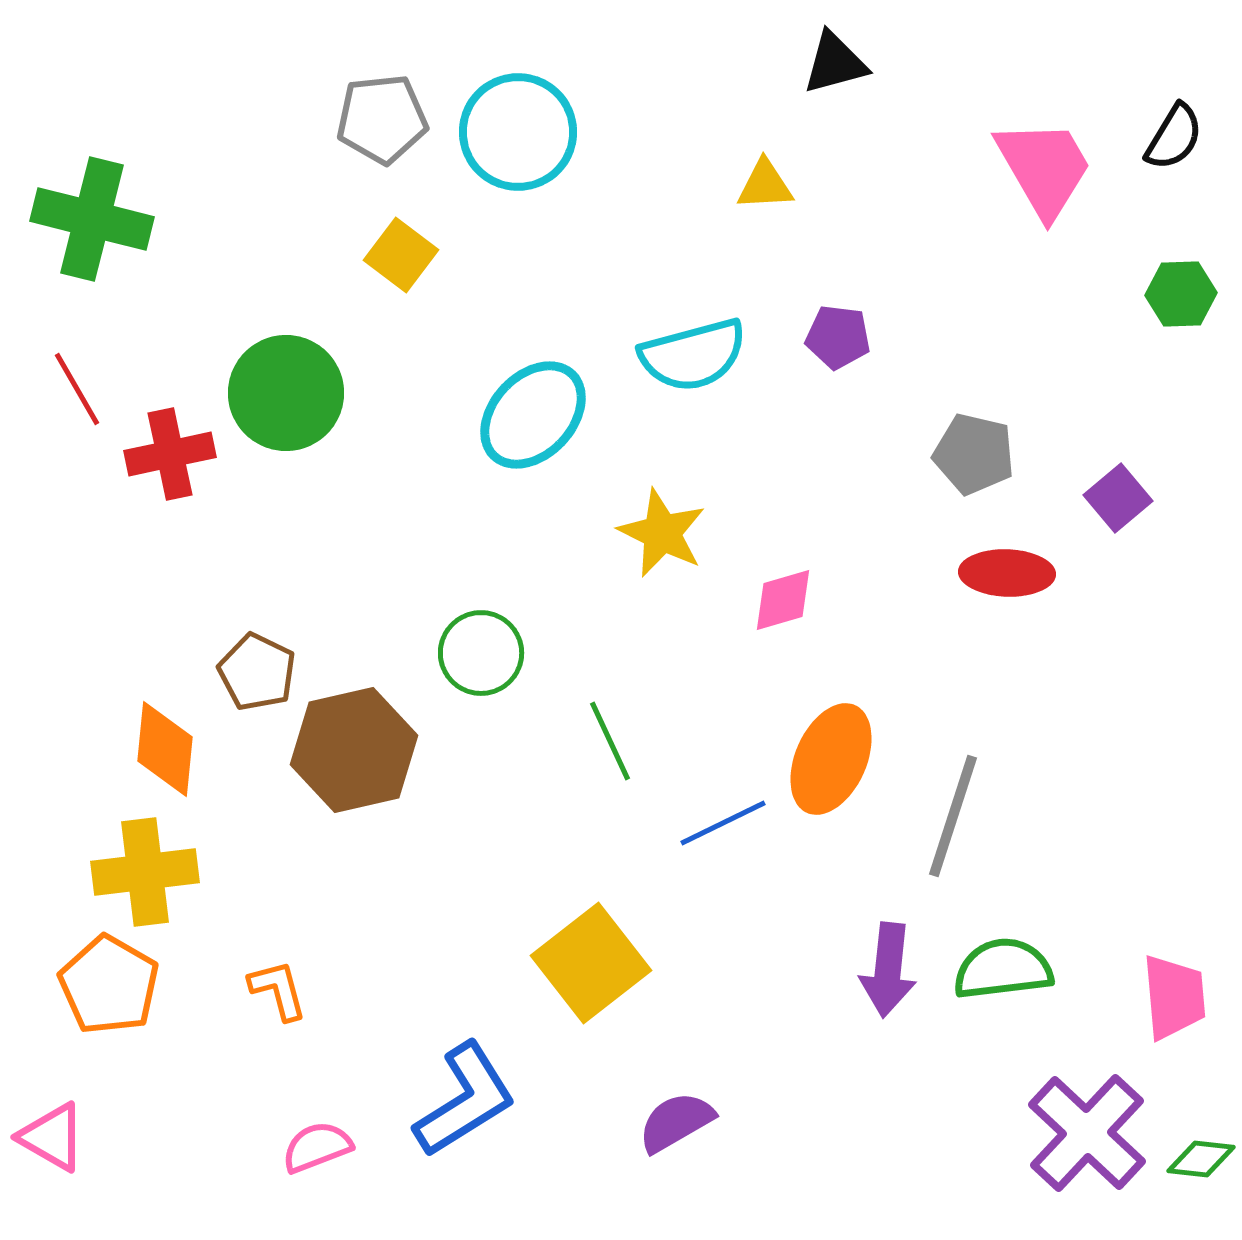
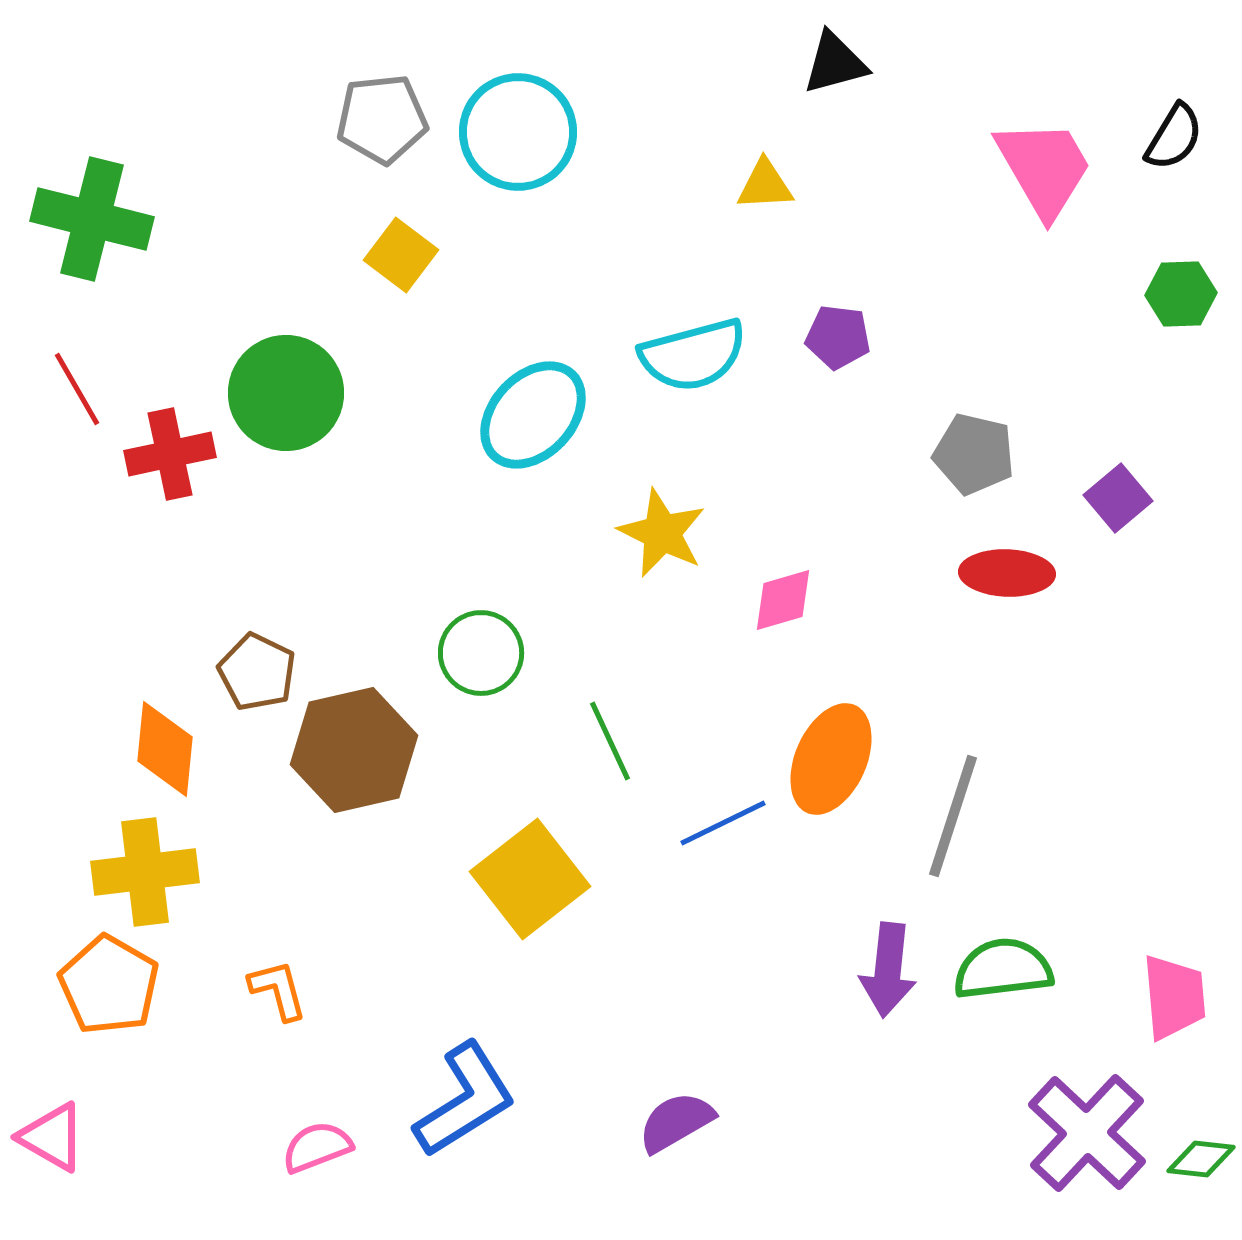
yellow square at (591, 963): moved 61 px left, 84 px up
